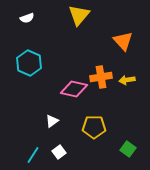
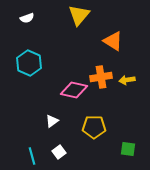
orange triangle: moved 10 px left; rotated 15 degrees counterclockwise
pink diamond: moved 1 px down
green square: rotated 28 degrees counterclockwise
cyan line: moved 1 px left, 1 px down; rotated 48 degrees counterclockwise
